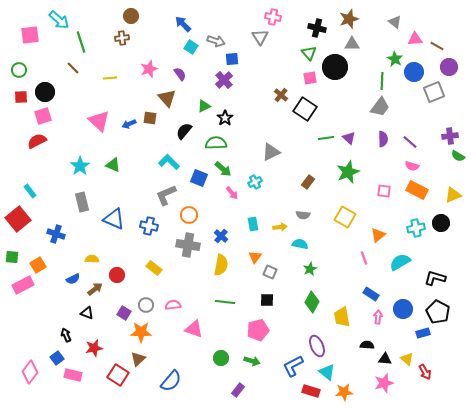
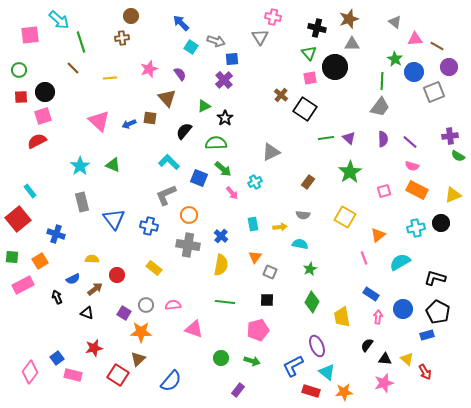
blue arrow at (183, 24): moved 2 px left, 1 px up
green star at (348, 172): moved 2 px right; rotated 10 degrees counterclockwise
pink square at (384, 191): rotated 24 degrees counterclockwise
blue triangle at (114, 219): rotated 30 degrees clockwise
orange square at (38, 265): moved 2 px right, 4 px up
blue rectangle at (423, 333): moved 4 px right, 2 px down
black arrow at (66, 335): moved 9 px left, 38 px up
black semicircle at (367, 345): rotated 56 degrees counterclockwise
